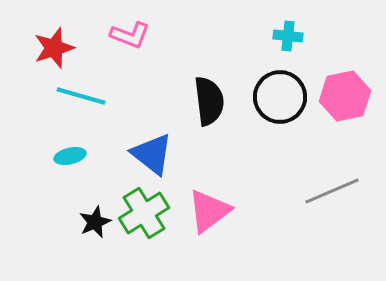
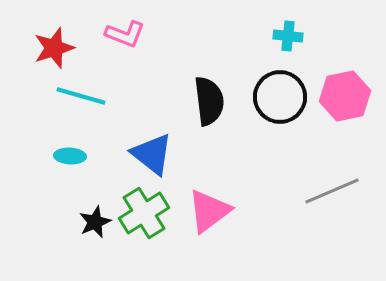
pink L-shape: moved 5 px left, 1 px up
cyan ellipse: rotated 16 degrees clockwise
